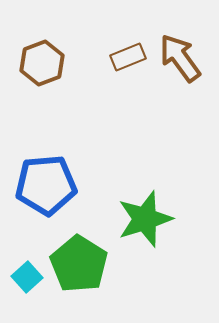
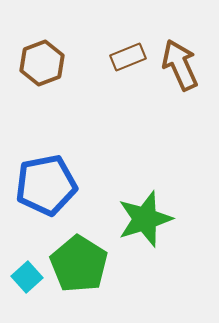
brown arrow: moved 7 px down; rotated 12 degrees clockwise
blue pentagon: rotated 6 degrees counterclockwise
